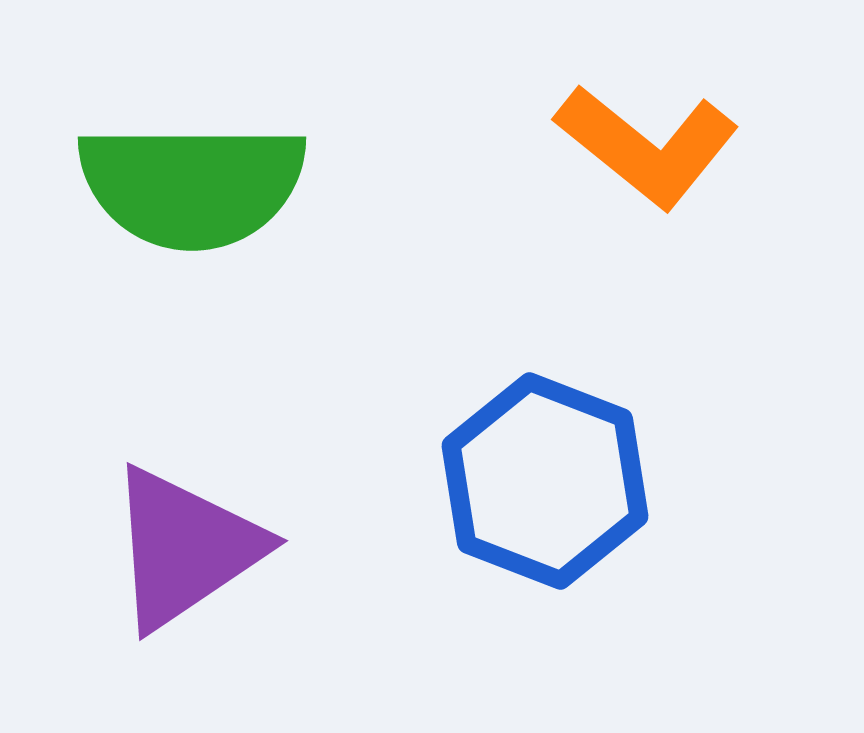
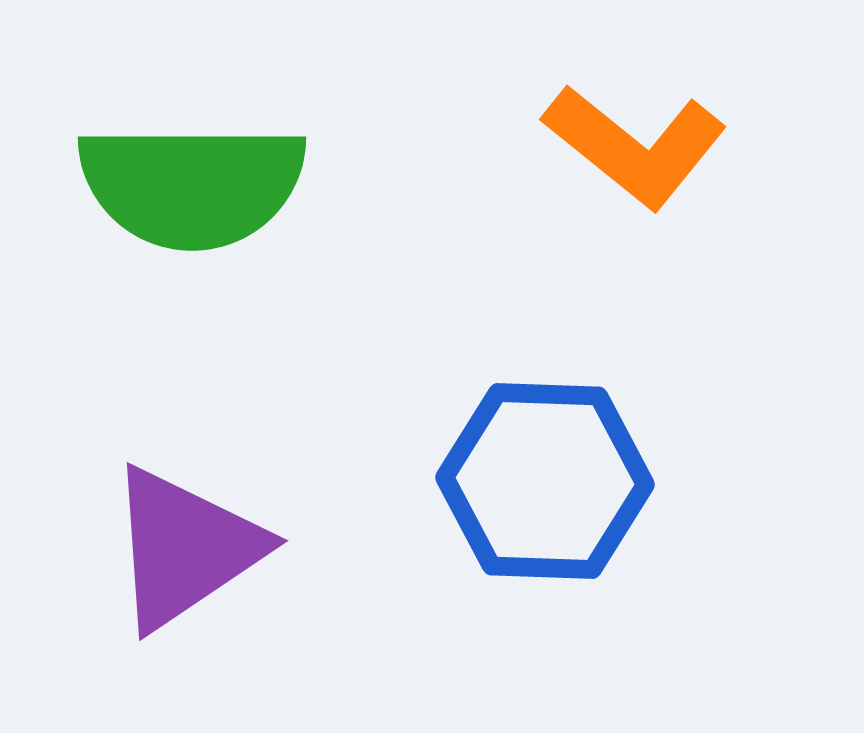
orange L-shape: moved 12 px left
blue hexagon: rotated 19 degrees counterclockwise
